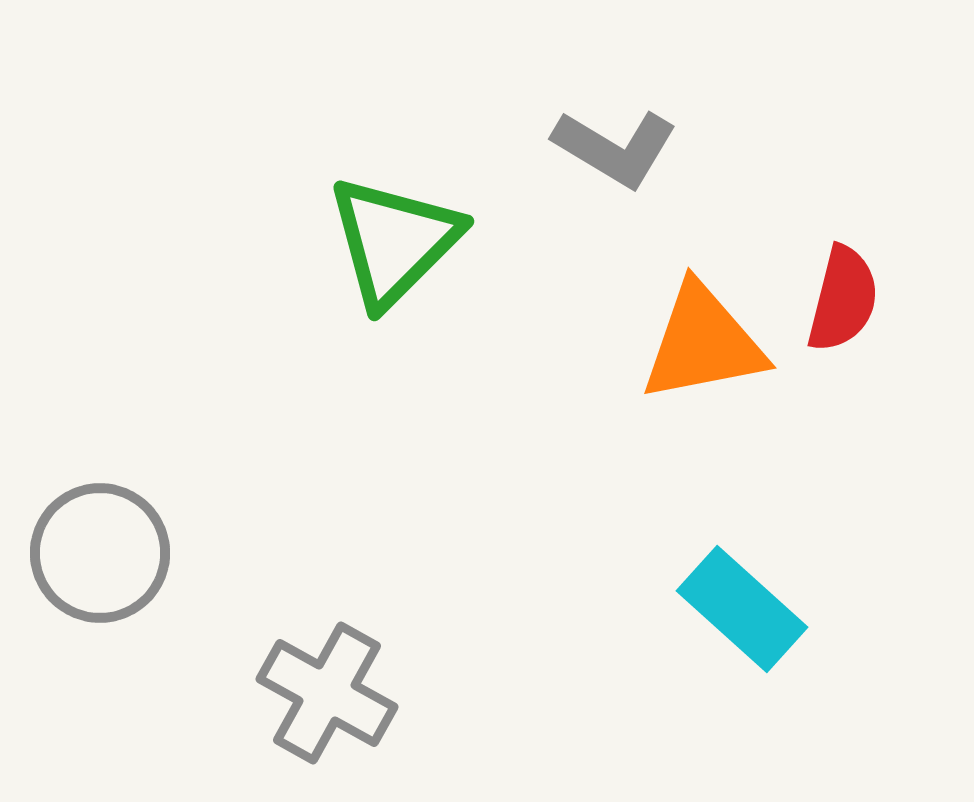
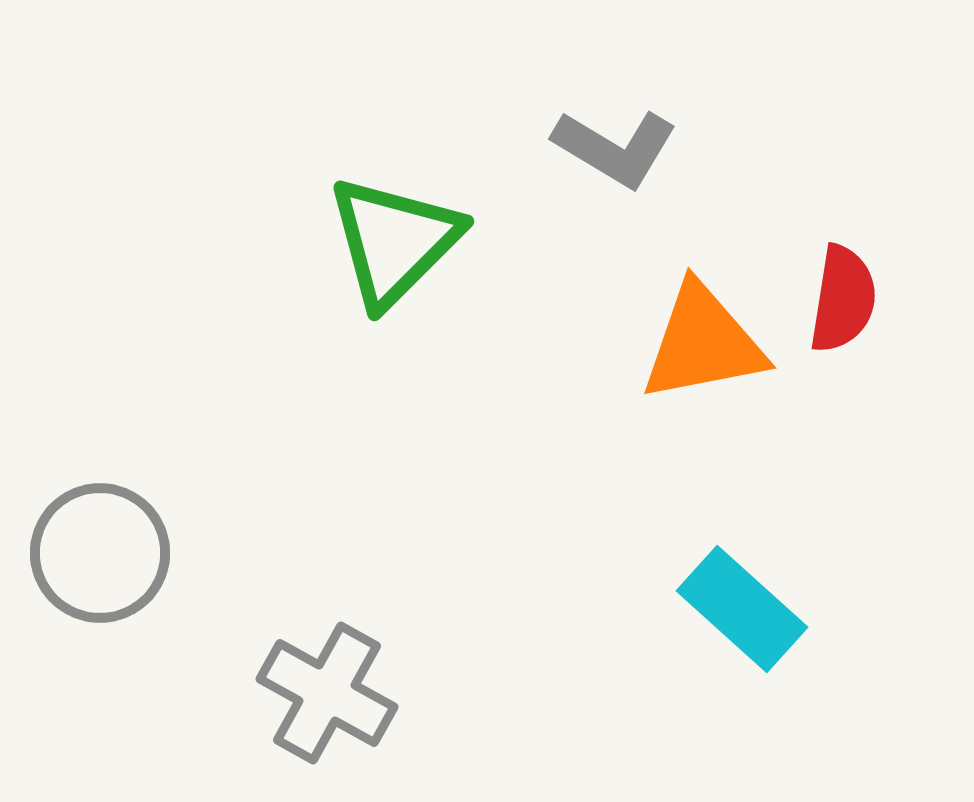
red semicircle: rotated 5 degrees counterclockwise
